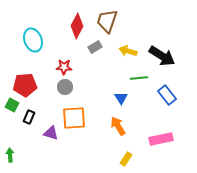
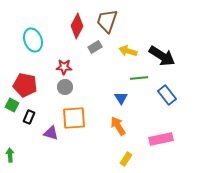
red pentagon: rotated 15 degrees clockwise
